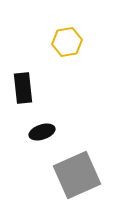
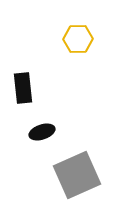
yellow hexagon: moved 11 px right, 3 px up; rotated 8 degrees clockwise
